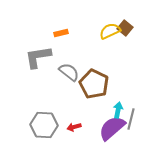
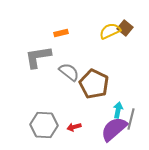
purple semicircle: moved 2 px right, 1 px down
